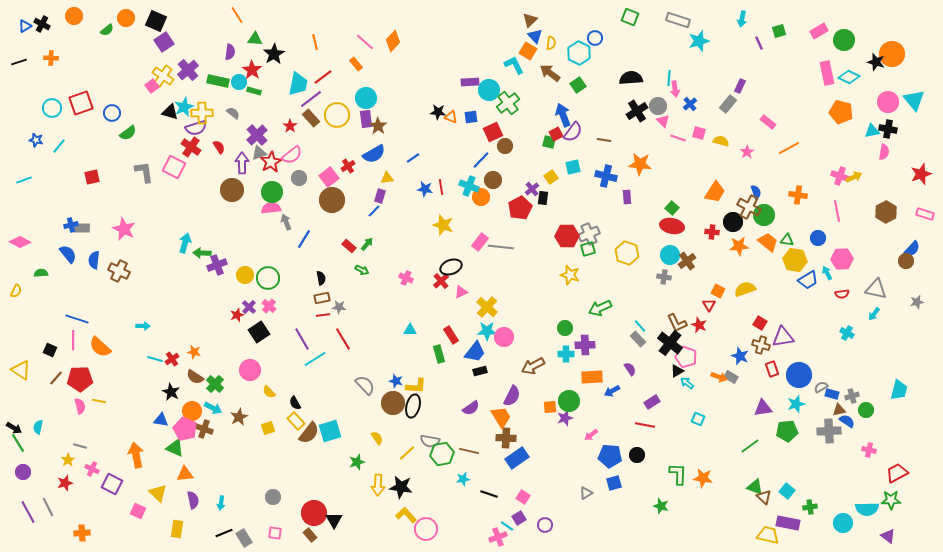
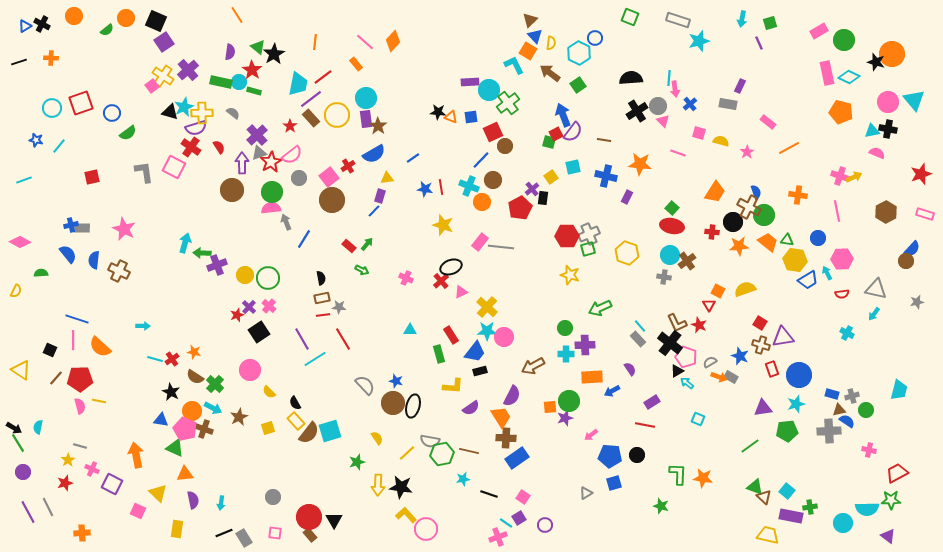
green square at (779, 31): moved 9 px left, 8 px up
green triangle at (255, 39): moved 3 px right, 8 px down; rotated 35 degrees clockwise
orange line at (315, 42): rotated 21 degrees clockwise
green rectangle at (218, 81): moved 3 px right, 1 px down
gray rectangle at (728, 104): rotated 60 degrees clockwise
pink line at (678, 138): moved 15 px down
pink semicircle at (884, 152): moved 7 px left, 1 px down; rotated 77 degrees counterclockwise
orange circle at (481, 197): moved 1 px right, 5 px down
purple rectangle at (627, 197): rotated 32 degrees clockwise
yellow L-shape at (416, 386): moved 37 px right
gray semicircle at (821, 387): moved 111 px left, 25 px up
red circle at (314, 513): moved 5 px left, 4 px down
purple rectangle at (788, 523): moved 3 px right, 7 px up
cyan line at (507, 526): moved 1 px left, 3 px up
